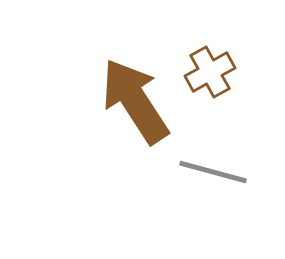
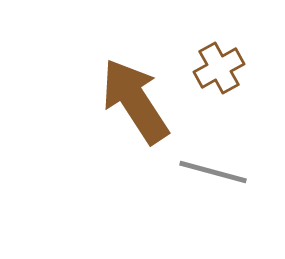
brown cross: moved 9 px right, 4 px up
